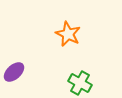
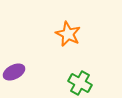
purple ellipse: rotated 15 degrees clockwise
